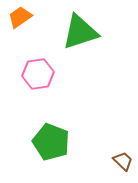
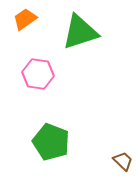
orange trapezoid: moved 5 px right, 2 px down
pink hexagon: rotated 16 degrees clockwise
